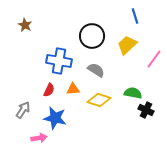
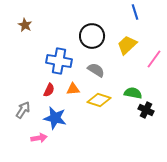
blue line: moved 4 px up
